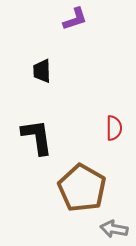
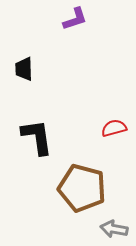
black trapezoid: moved 18 px left, 2 px up
red semicircle: rotated 105 degrees counterclockwise
brown pentagon: rotated 15 degrees counterclockwise
